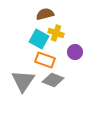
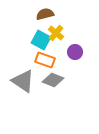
yellow cross: rotated 21 degrees clockwise
cyan square: moved 2 px right, 1 px down
gray triangle: rotated 30 degrees counterclockwise
